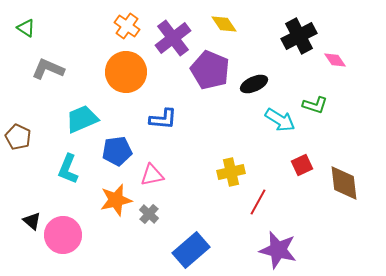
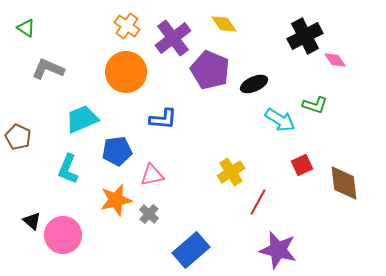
black cross: moved 6 px right
yellow cross: rotated 20 degrees counterclockwise
